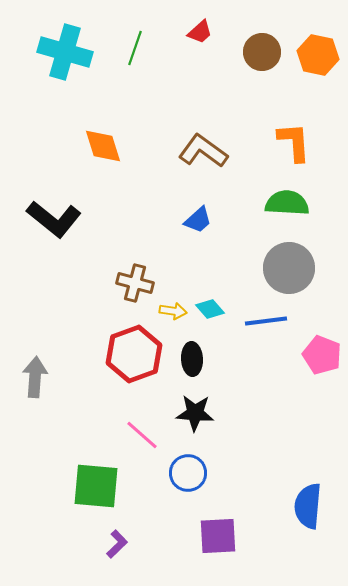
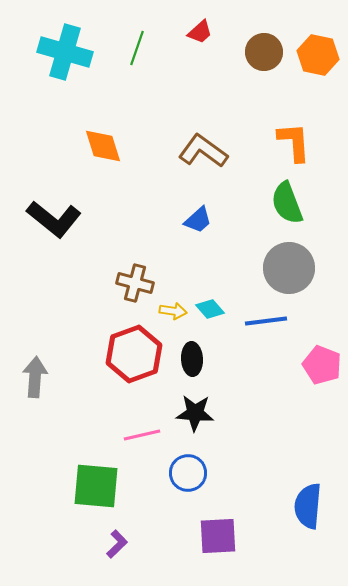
green line: moved 2 px right
brown circle: moved 2 px right
green semicircle: rotated 114 degrees counterclockwise
pink pentagon: moved 10 px down
pink line: rotated 54 degrees counterclockwise
